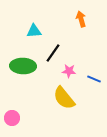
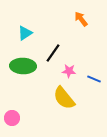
orange arrow: rotated 21 degrees counterclockwise
cyan triangle: moved 9 px left, 2 px down; rotated 28 degrees counterclockwise
